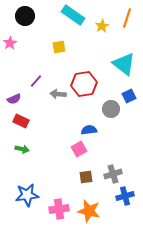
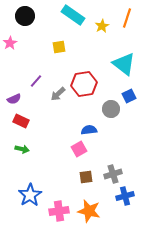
gray arrow: rotated 49 degrees counterclockwise
blue star: moved 3 px right; rotated 25 degrees counterclockwise
pink cross: moved 2 px down
